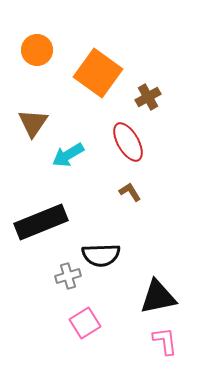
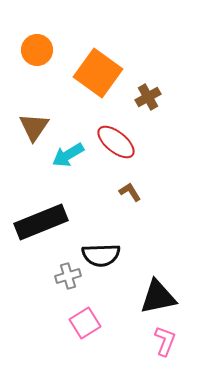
brown triangle: moved 1 px right, 4 px down
red ellipse: moved 12 px left; rotated 21 degrees counterclockwise
pink L-shape: rotated 28 degrees clockwise
